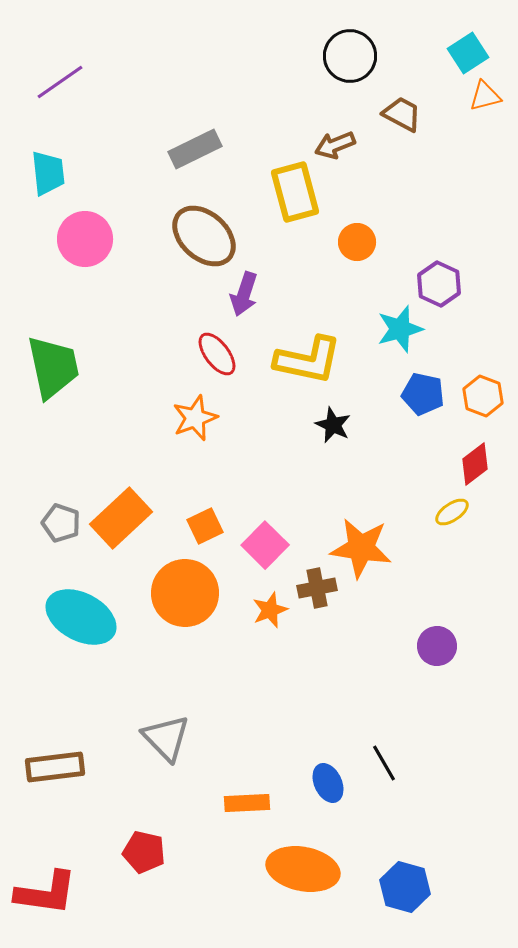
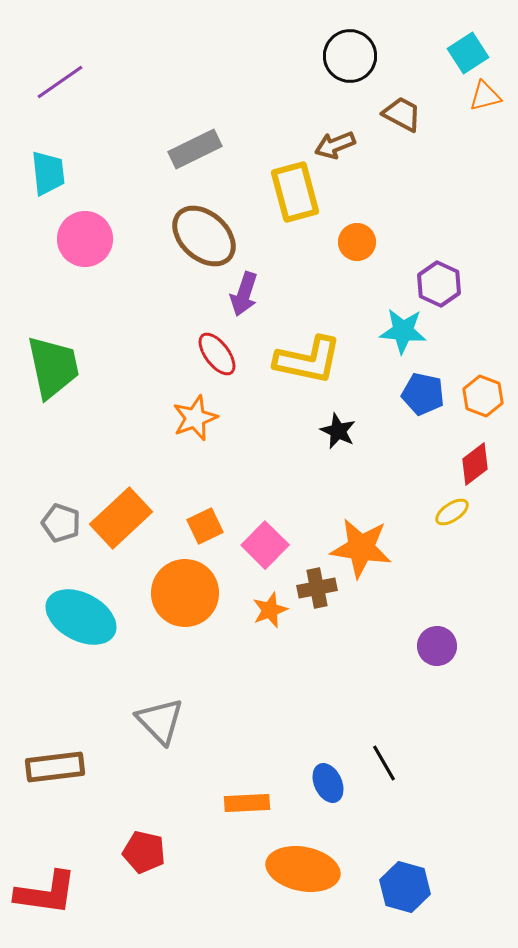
cyan star at (400, 329): moved 3 px right, 2 px down; rotated 21 degrees clockwise
black star at (333, 425): moved 5 px right, 6 px down
gray triangle at (166, 738): moved 6 px left, 17 px up
